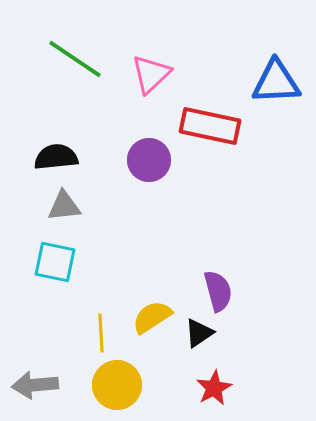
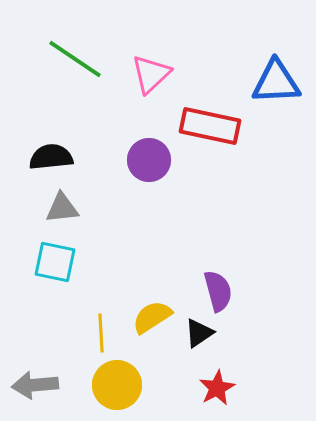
black semicircle: moved 5 px left
gray triangle: moved 2 px left, 2 px down
red star: moved 3 px right
